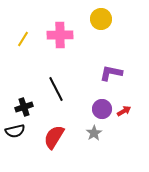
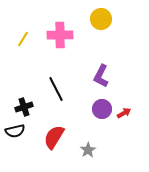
purple L-shape: moved 10 px left, 3 px down; rotated 75 degrees counterclockwise
red arrow: moved 2 px down
gray star: moved 6 px left, 17 px down
